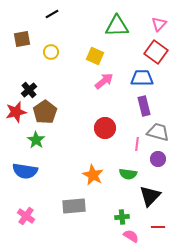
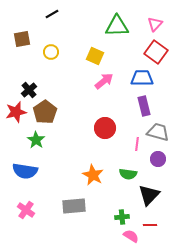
pink triangle: moved 4 px left
black triangle: moved 1 px left, 1 px up
pink cross: moved 6 px up
red line: moved 8 px left, 2 px up
